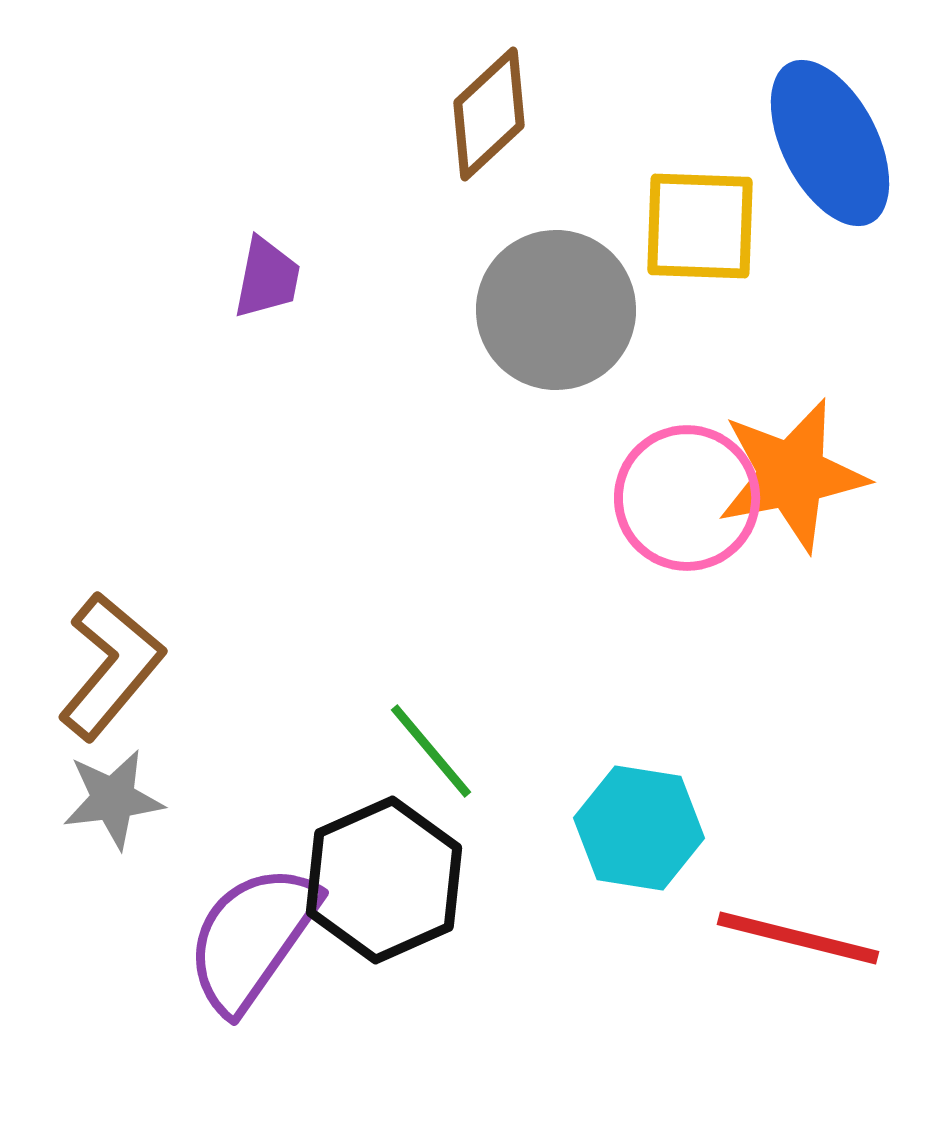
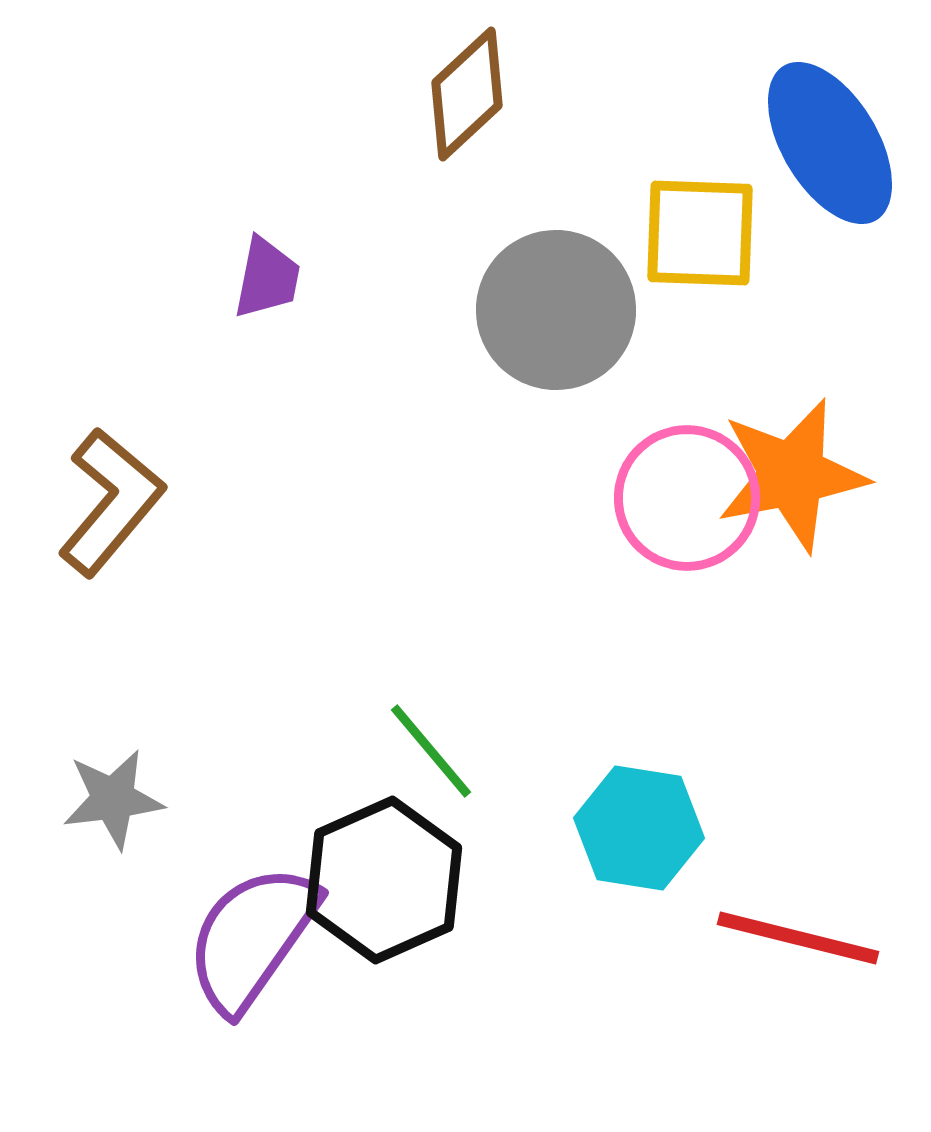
brown diamond: moved 22 px left, 20 px up
blue ellipse: rotated 4 degrees counterclockwise
yellow square: moved 7 px down
brown L-shape: moved 164 px up
